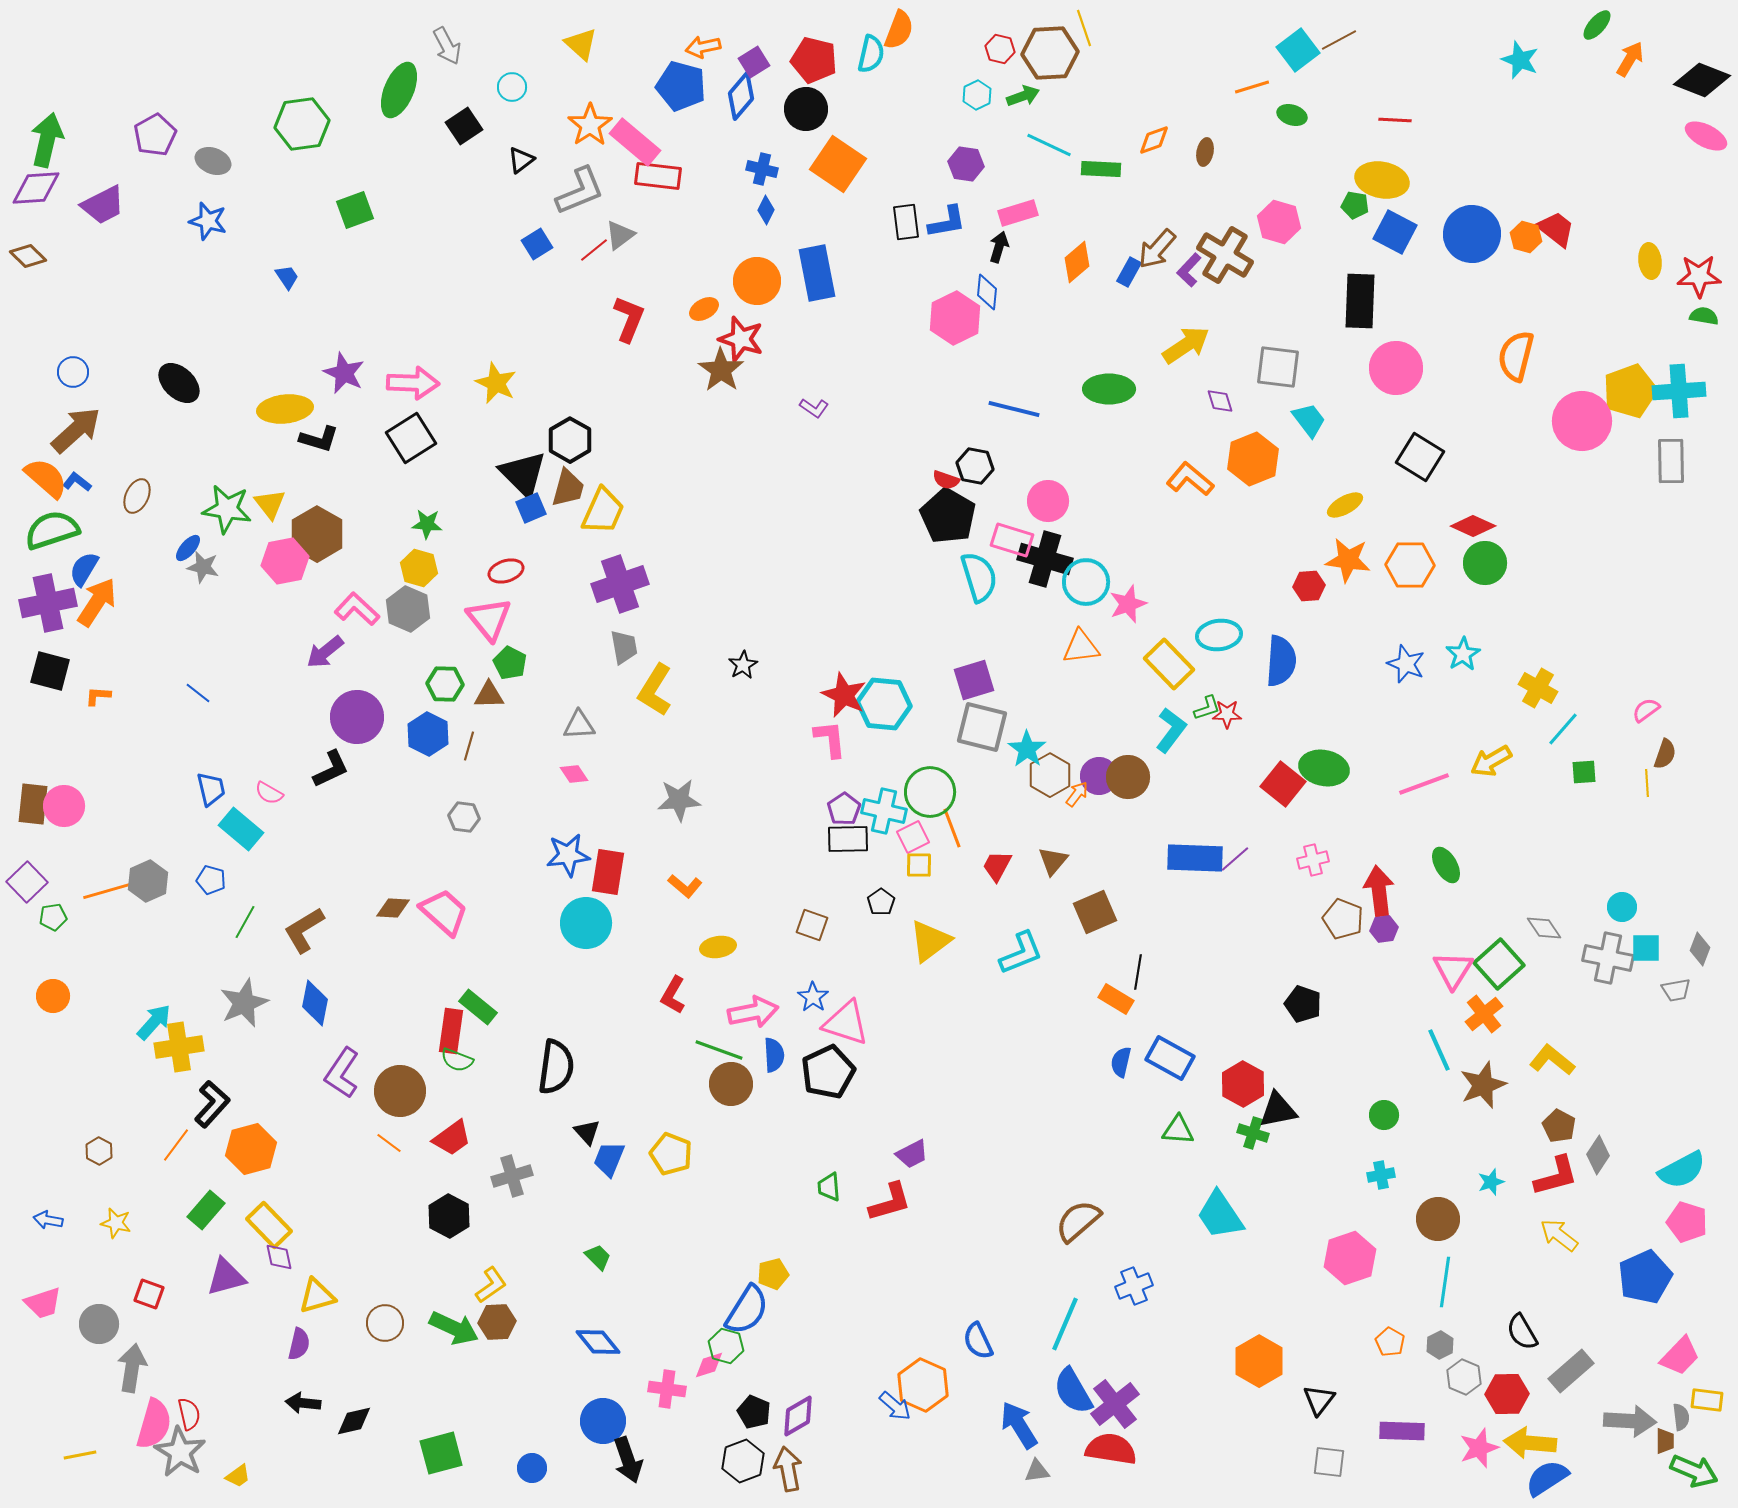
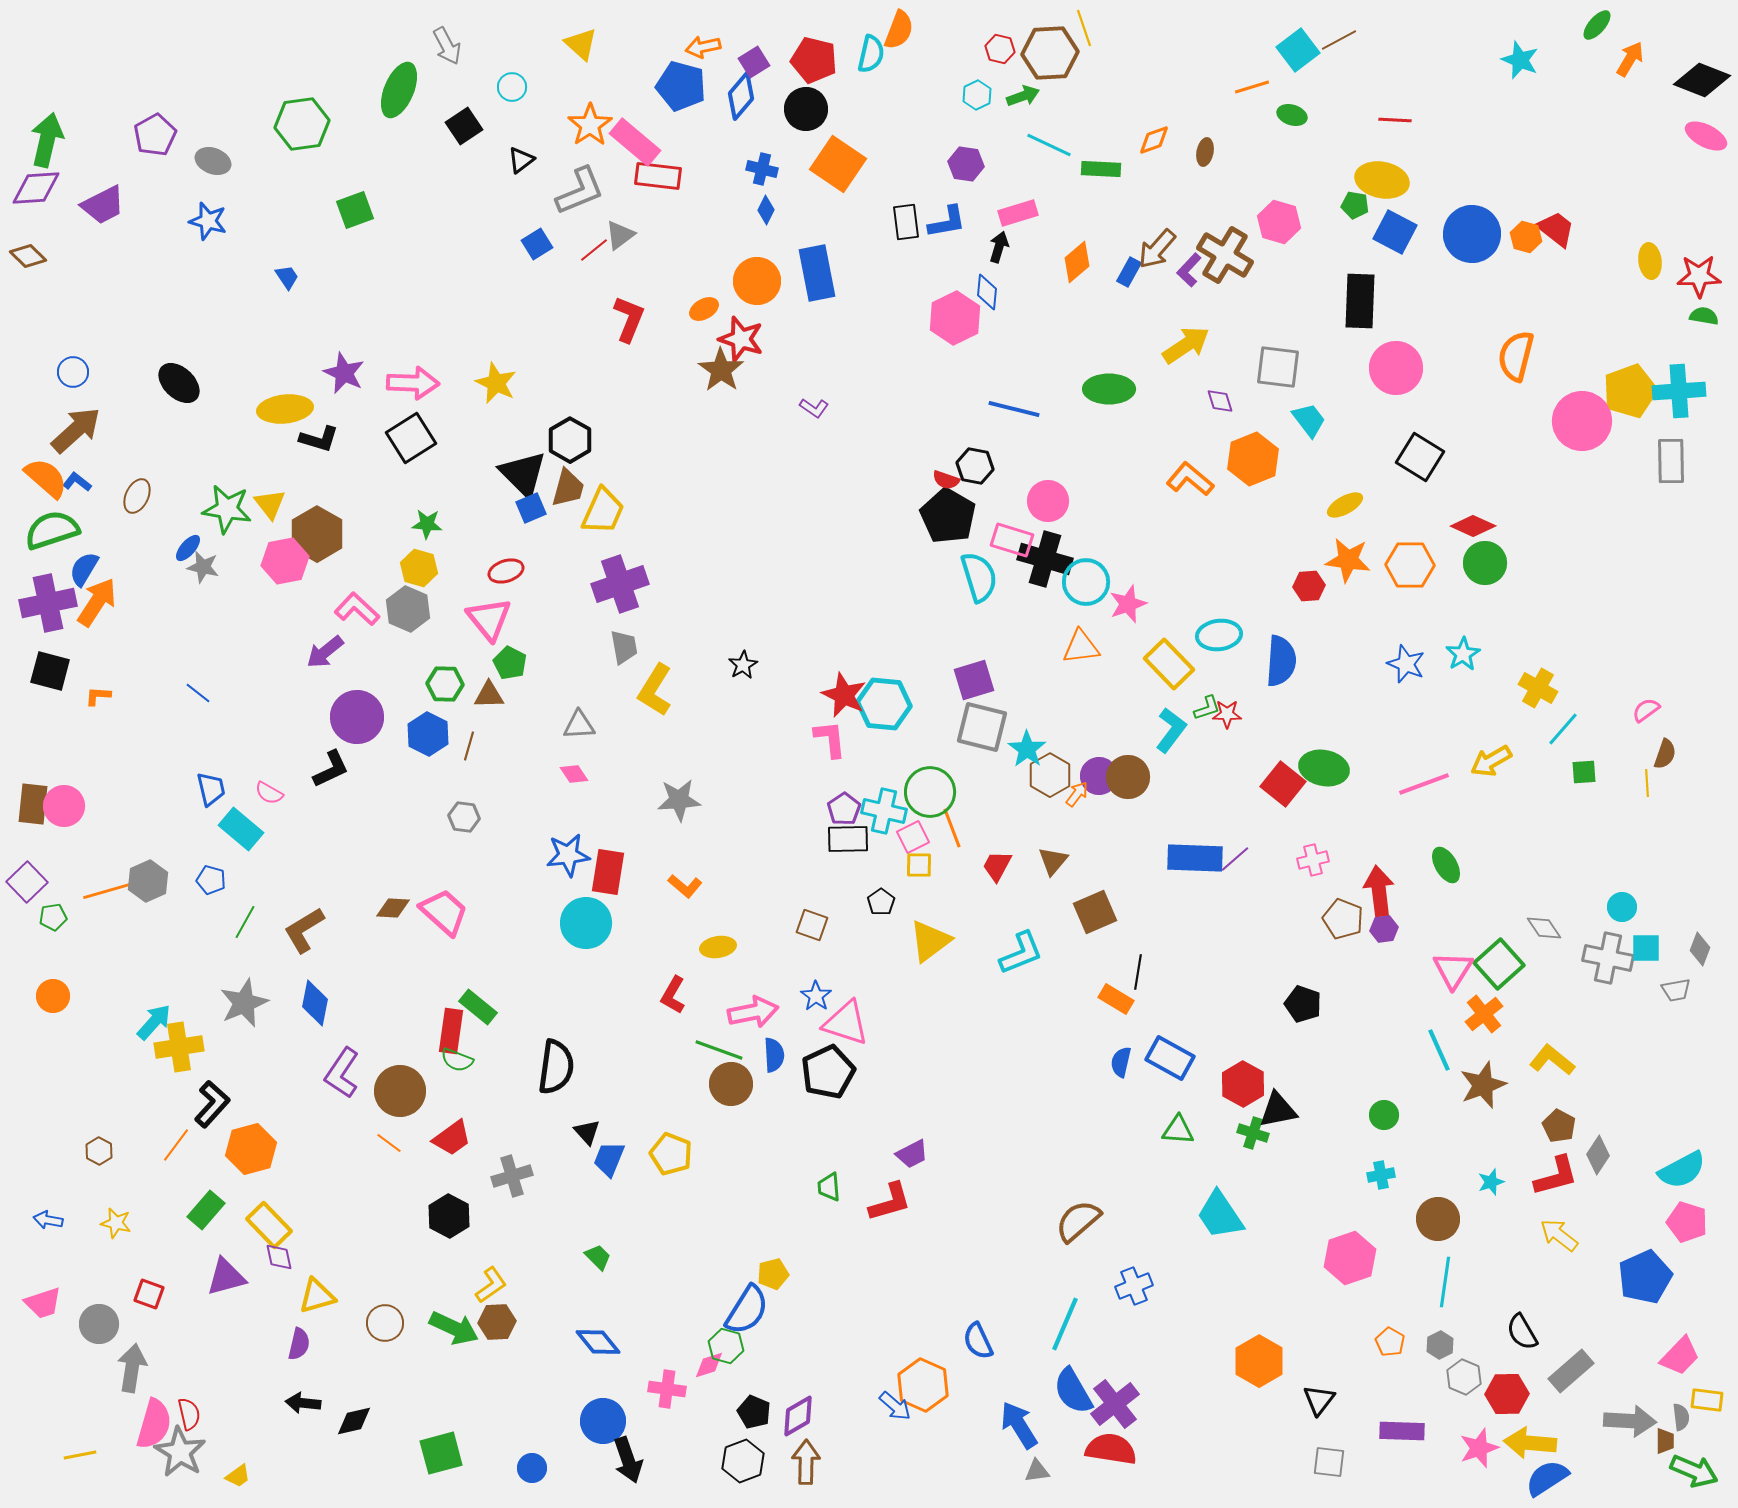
blue star at (813, 997): moved 3 px right, 1 px up
brown arrow at (788, 1469): moved 18 px right, 7 px up; rotated 12 degrees clockwise
